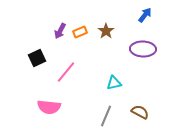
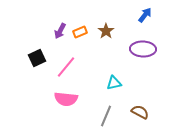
pink line: moved 5 px up
pink semicircle: moved 17 px right, 8 px up
